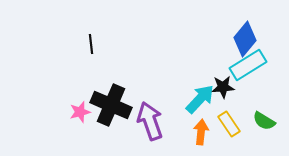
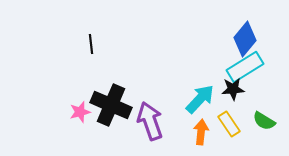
cyan rectangle: moved 3 px left, 2 px down
black star: moved 10 px right, 2 px down
